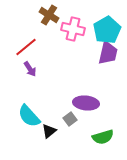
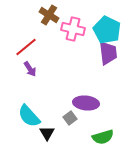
cyan pentagon: rotated 16 degrees counterclockwise
purple trapezoid: rotated 20 degrees counterclockwise
gray square: moved 1 px up
black triangle: moved 2 px left, 2 px down; rotated 21 degrees counterclockwise
